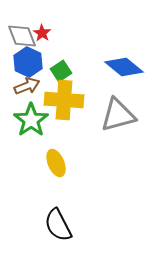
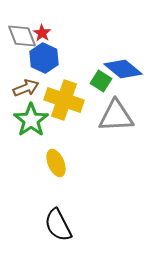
blue hexagon: moved 16 px right, 4 px up
blue diamond: moved 1 px left, 2 px down
green square: moved 40 px right, 10 px down; rotated 25 degrees counterclockwise
brown arrow: moved 1 px left, 2 px down
yellow cross: rotated 15 degrees clockwise
gray triangle: moved 2 px left, 1 px down; rotated 12 degrees clockwise
